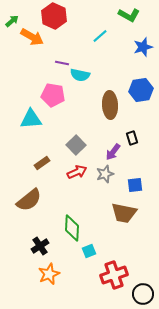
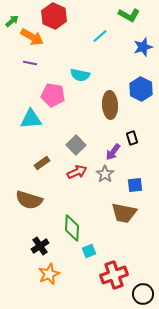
purple line: moved 32 px left
blue hexagon: moved 1 px up; rotated 25 degrees counterclockwise
gray star: rotated 18 degrees counterclockwise
brown semicircle: rotated 56 degrees clockwise
